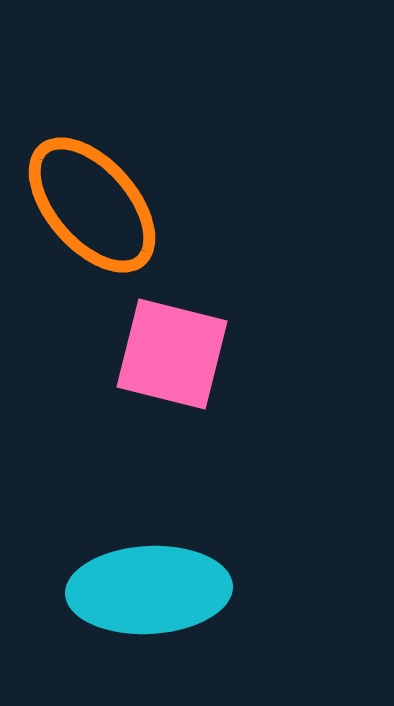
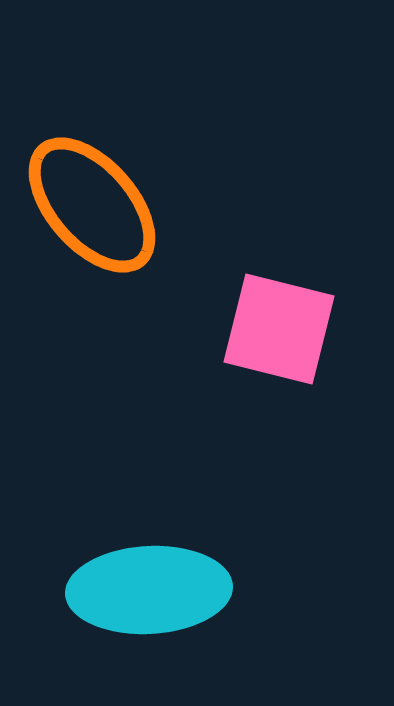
pink square: moved 107 px right, 25 px up
